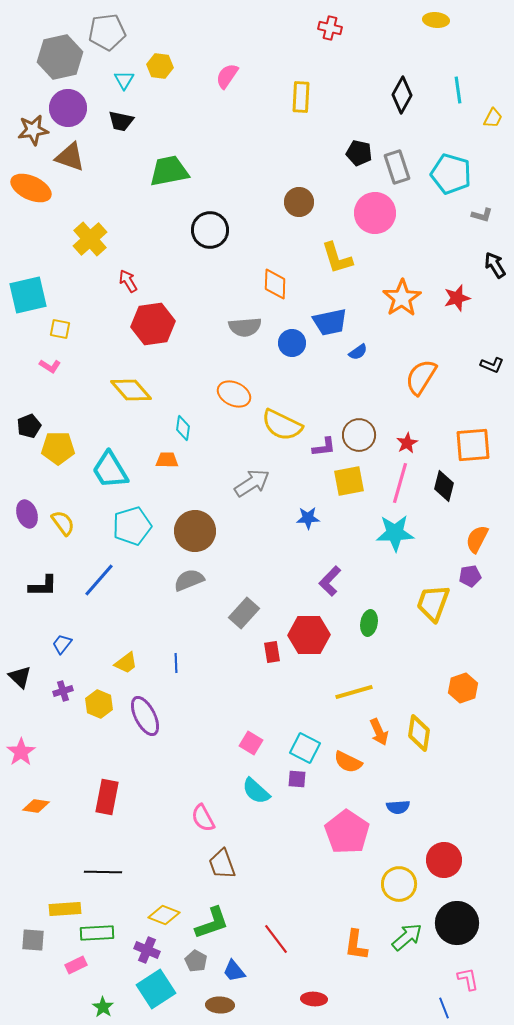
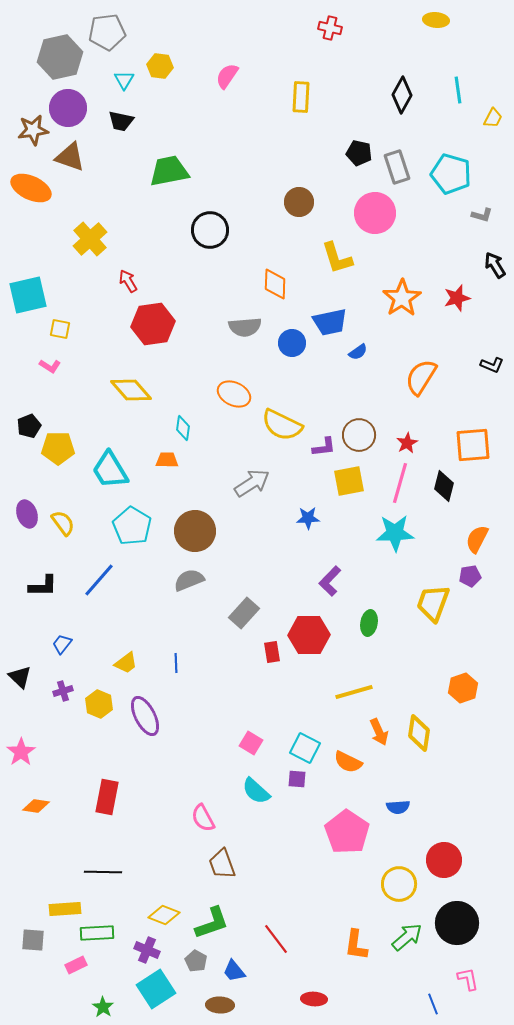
cyan pentagon at (132, 526): rotated 24 degrees counterclockwise
blue line at (444, 1008): moved 11 px left, 4 px up
